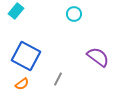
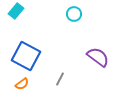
gray line: moved 2 px right
